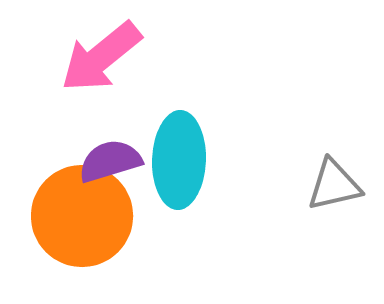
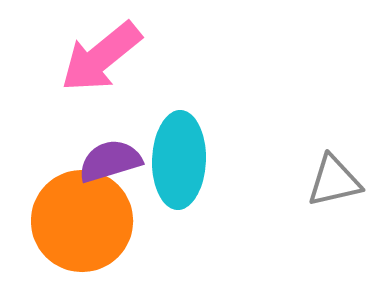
gray triangle: moved 4 px up
orange circle: moved 5 px down
